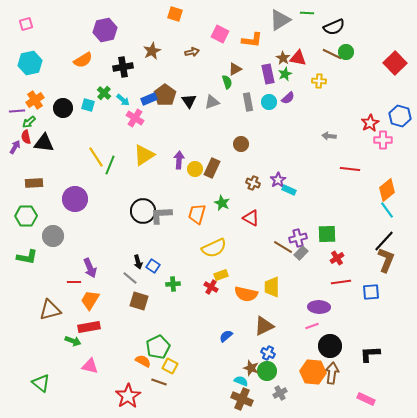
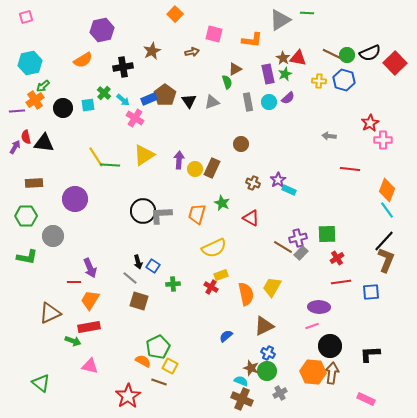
orange square at (175, 14): rotated 28 degrees clockwise
pink square at (26, 24): moved 7 px up
black semicircle at (334, 27): moved 36 px right, 26 px down
purple hexagon at (105, 30): moved 3 px left
pink square at (220, 34): moved 6 px left; rotated 12 degrees counterclockwise
green circle at (346, 52): moved 1 px right, 3 px down
cyan square at (88, 105): rotated 24 degrees counterclockwise
blue hexagon at (400, 116): moved 56 px left, 36 px up
green arrow at (29, 122): moved 14 px right, 36 px up
green line at (110, 165): rotated 72 degrees clockwise
orange diamond at (387, 190): rotated 30 degrees counterclockwise
yellow trapezoid at (272, 287): rotated 30 degrees clockwise
orange semicircle at (246, 294): rotated 115 degrees counterclockwise
brown triangle at (50, 310): moved 3 px down; rotated 10 degrees counterclockwise
